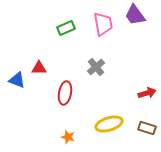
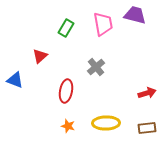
purple trapezoid: rotated 140 degrees clockwise
green rectangle: rotated 36 degrees counterclockwise
red triangle: moved 1 px right, 12 px up; rotated 42 degrees counterclockwise
blue triangle: moved 2 px left
red ellipse: moved 1 px right, 2 px up
yellow ellipse: moved 3 px left, 1 px up; rotated 16 degrees clockwise
brown rectangle: rotated 24 degrees counterclockwise
orange star: moved 11 px up
